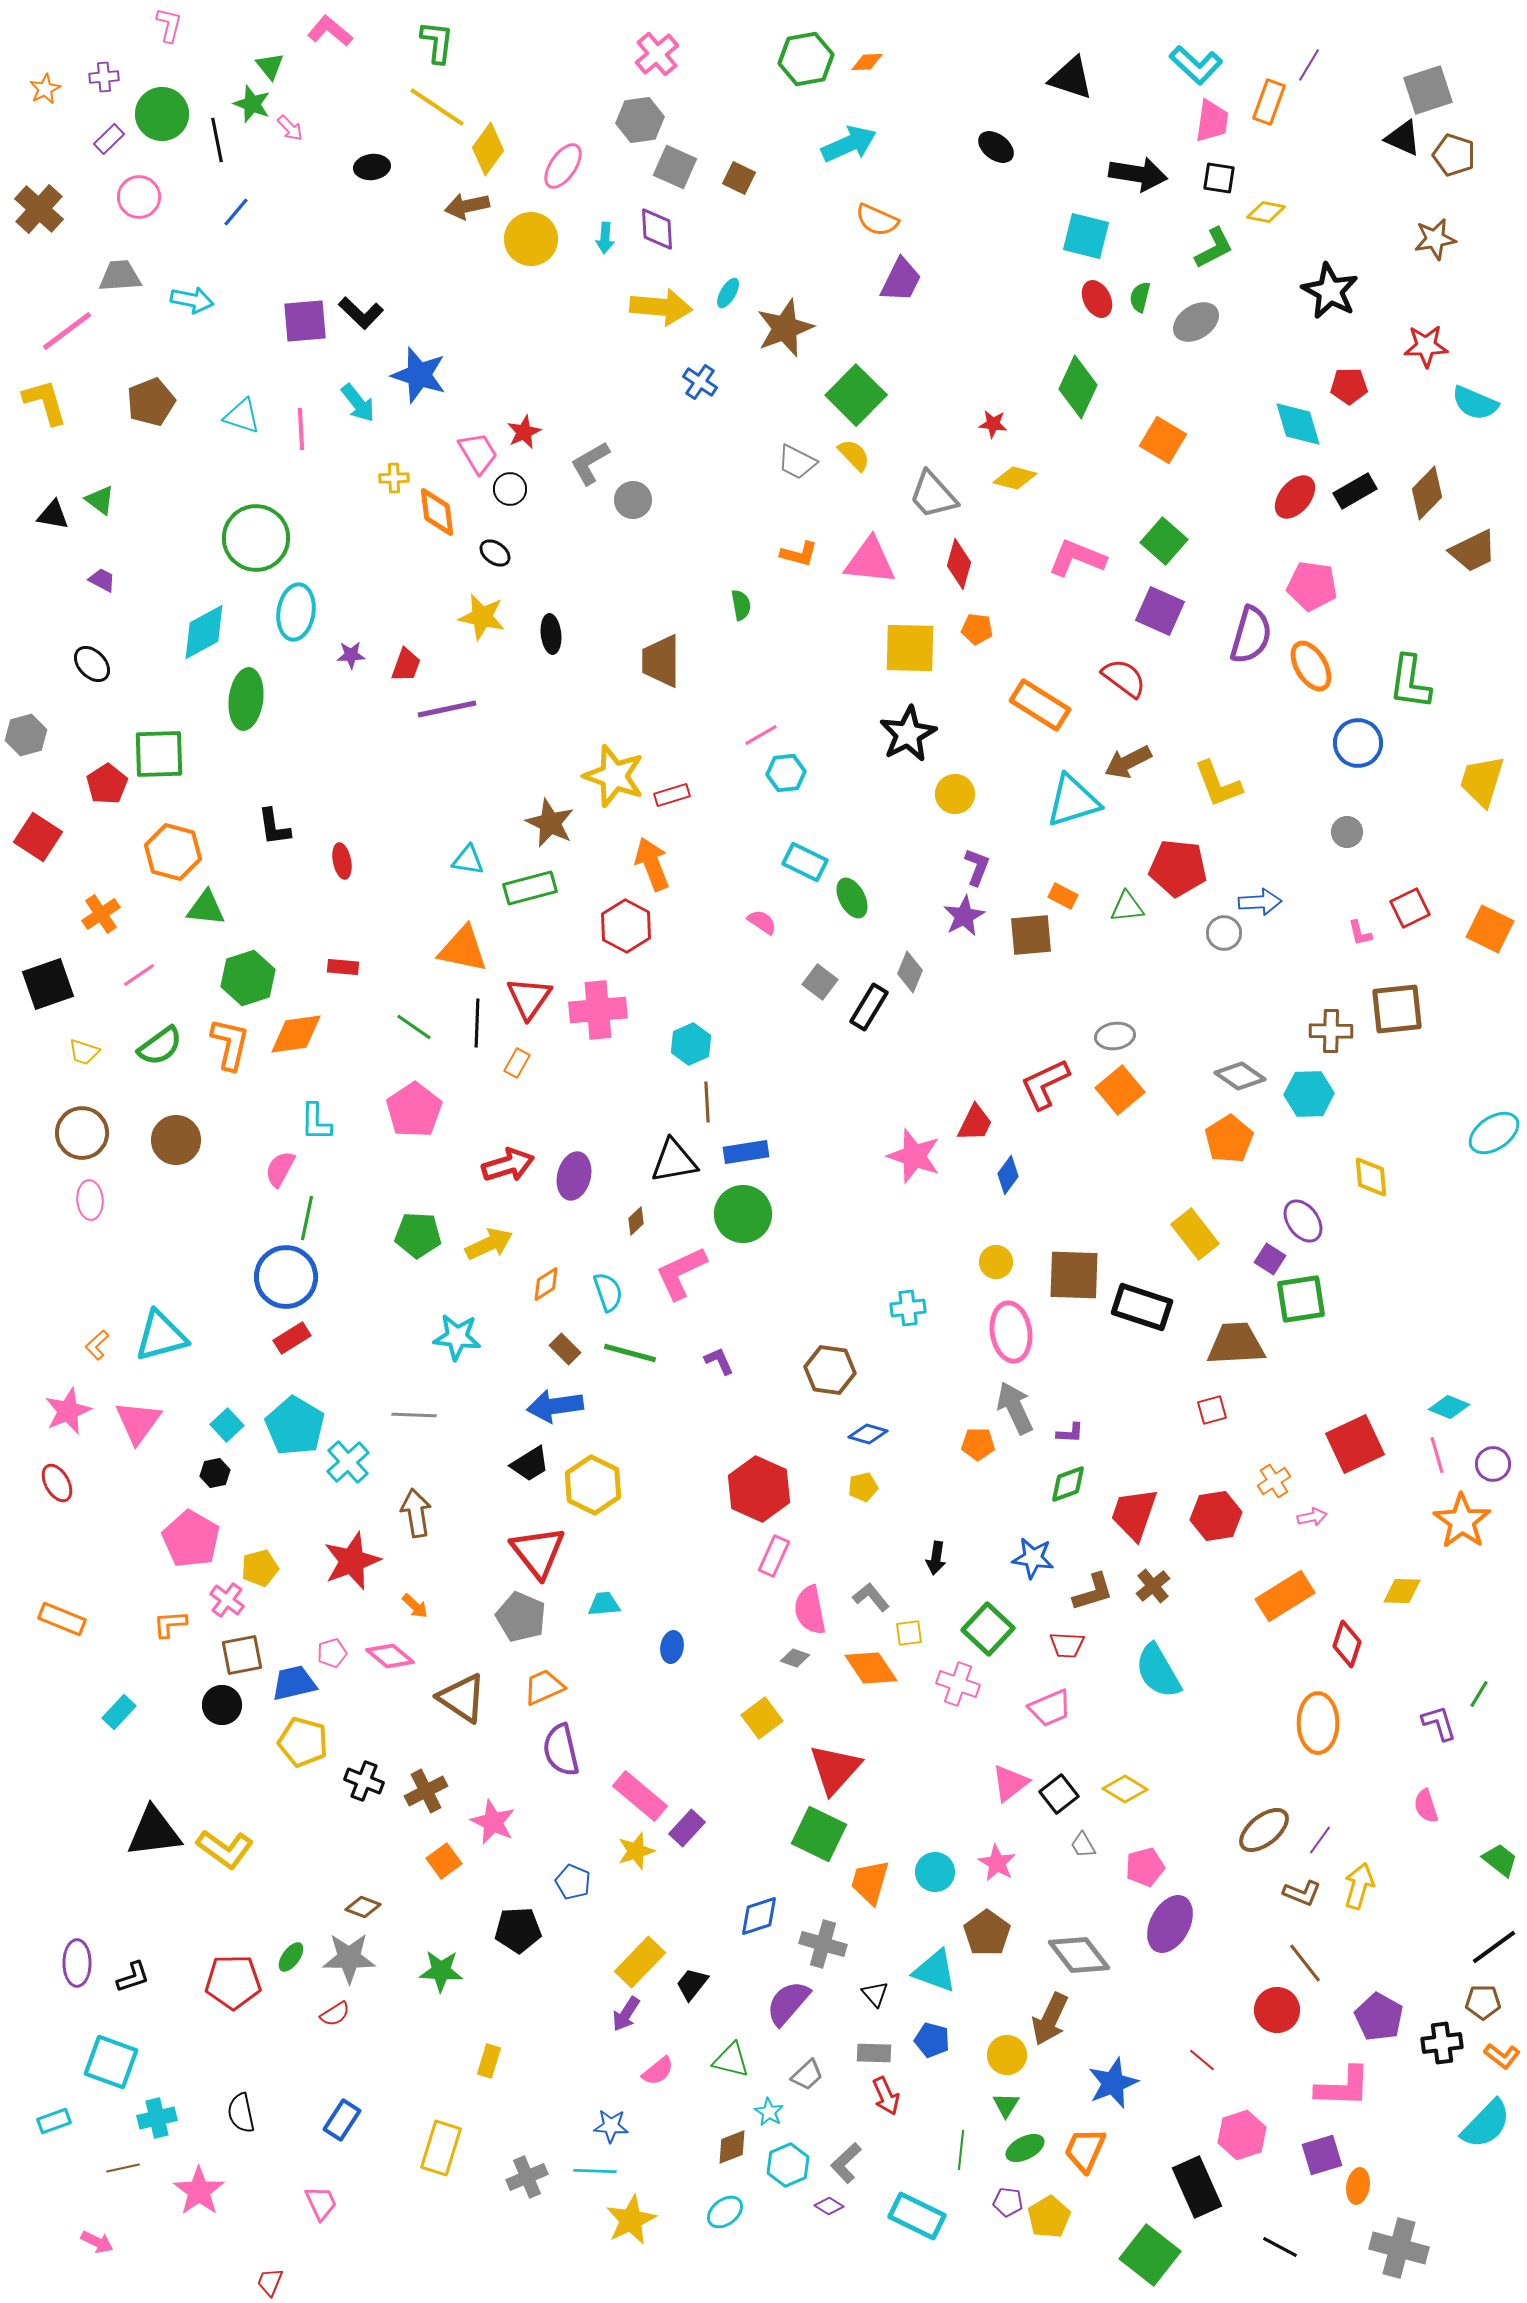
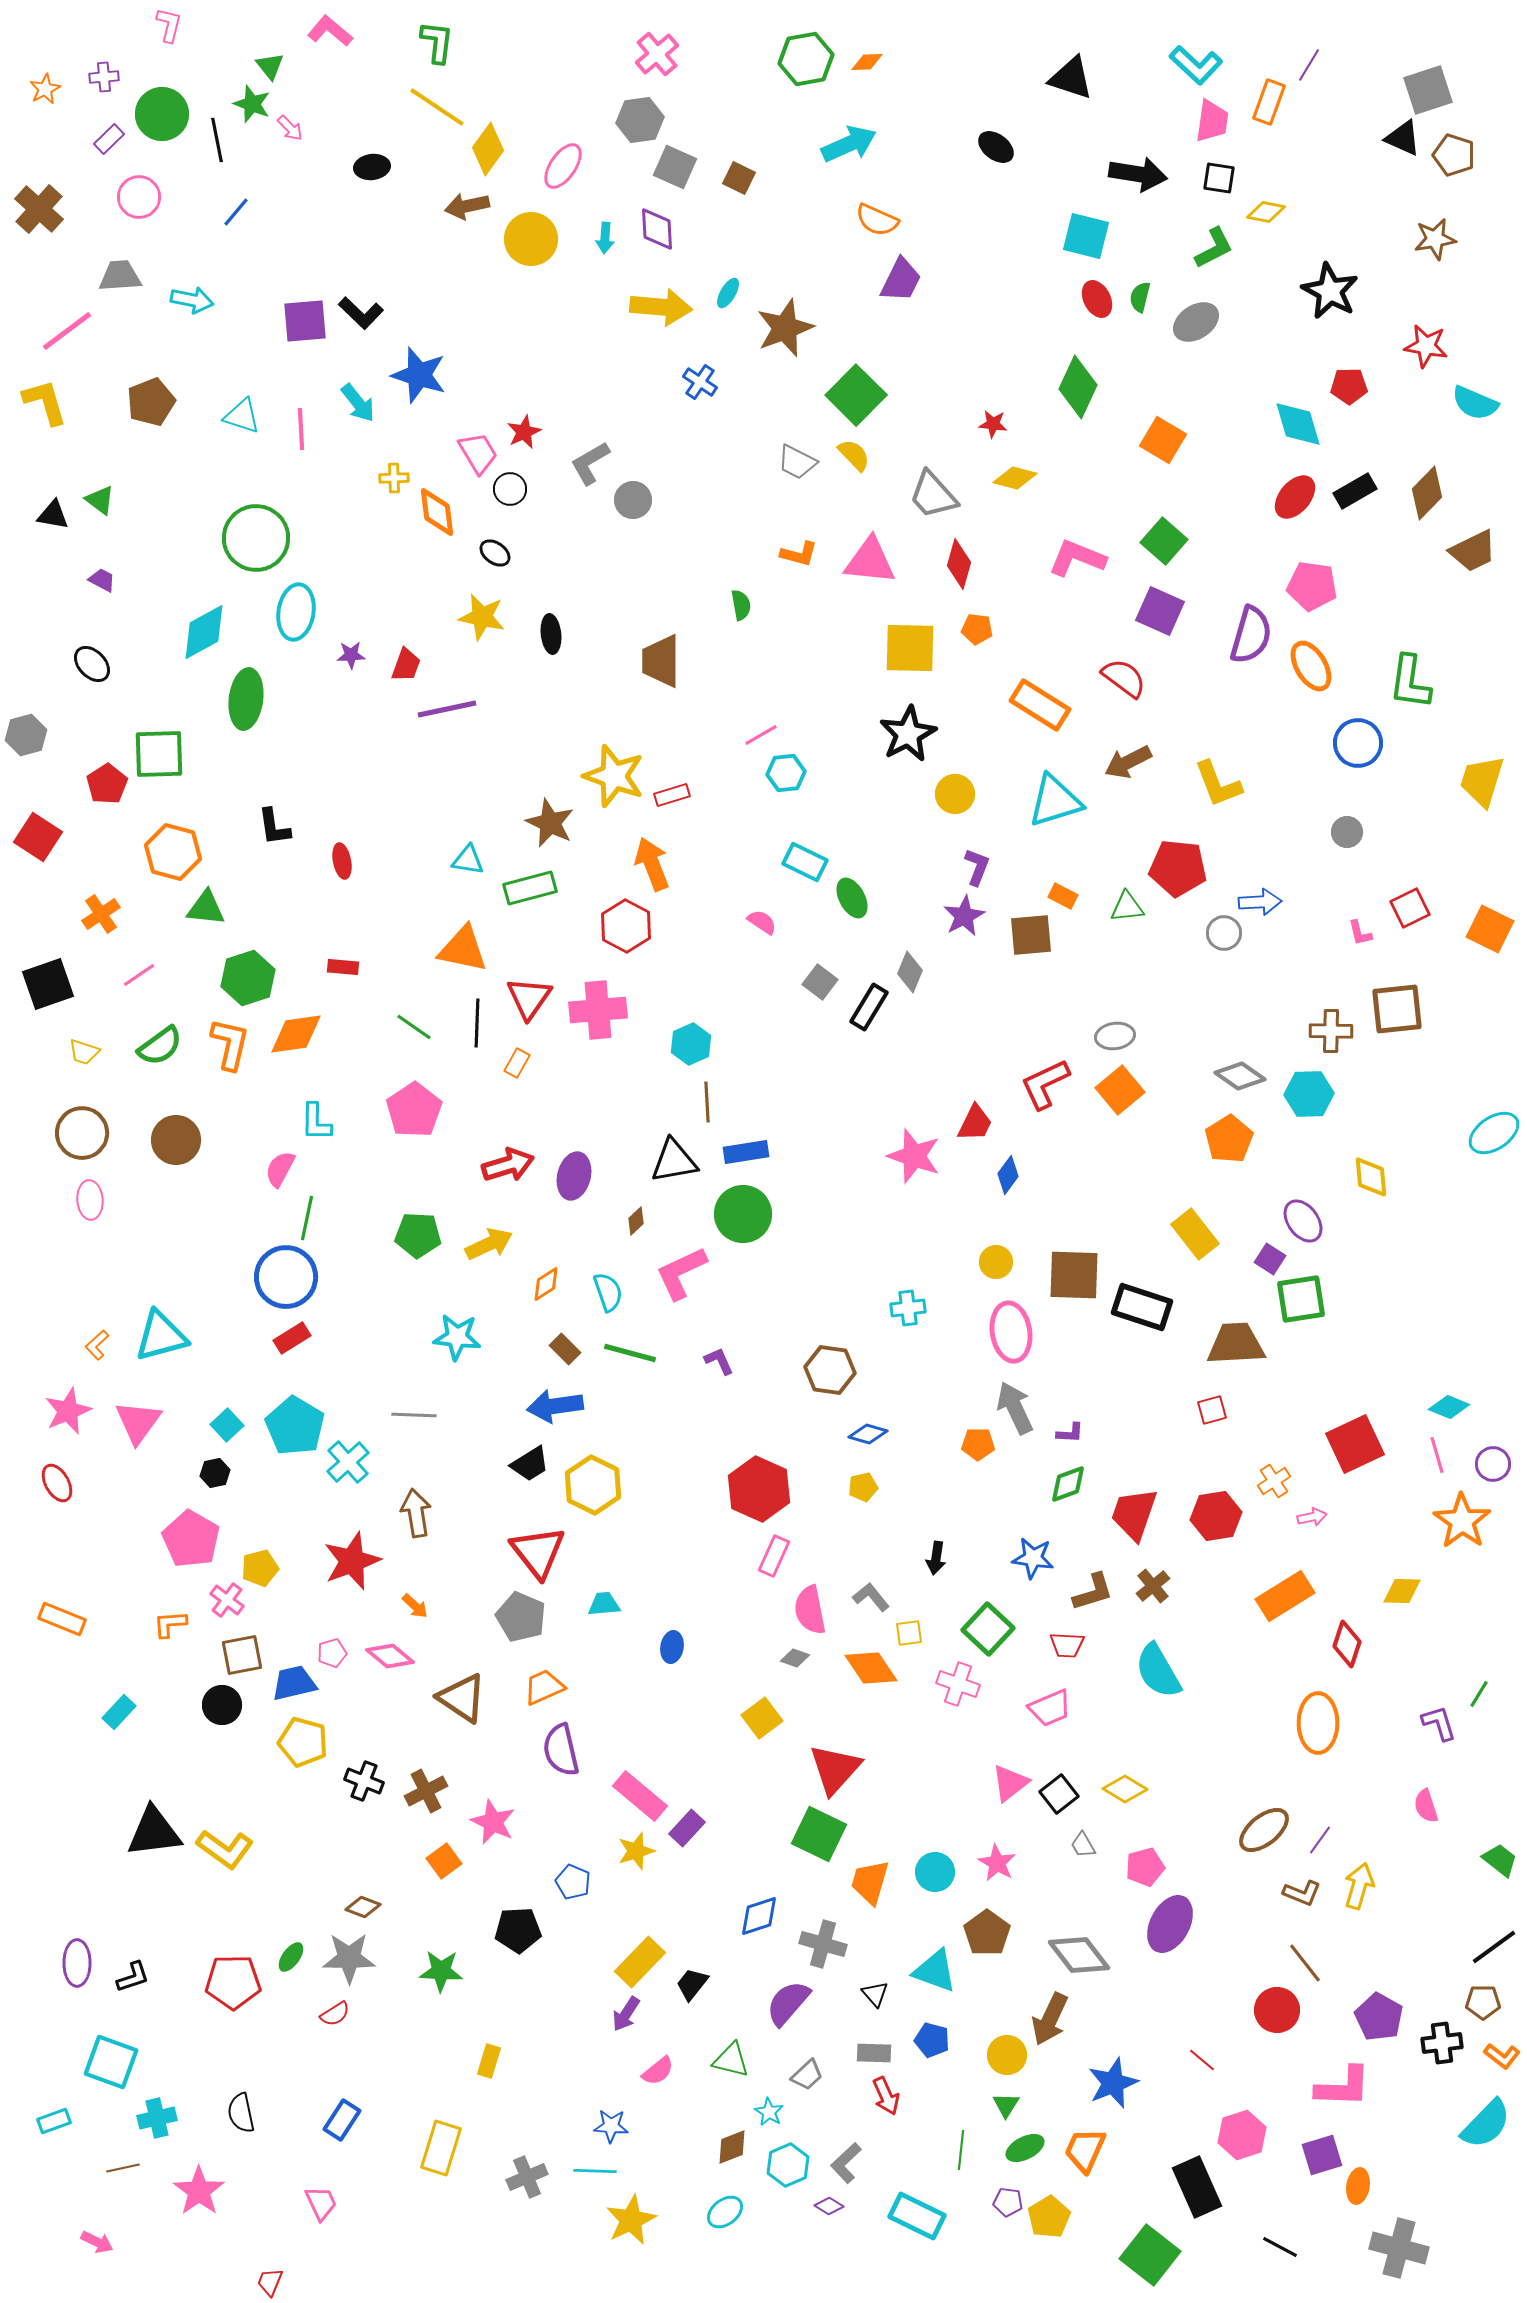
red star at (1426, 346): rotated 12 degrees clockwise
cyan triangle at (1073, 801): moved 18 px left
